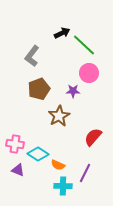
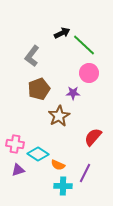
purple star: moved 2 px down
purple triangle: rotated 40 degrees counterclockwise
